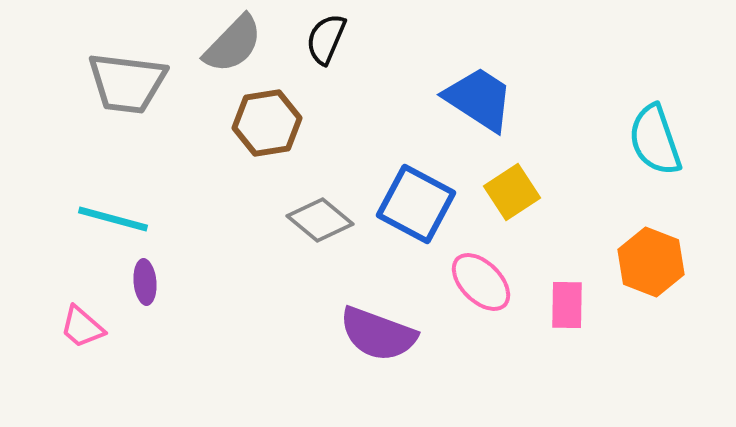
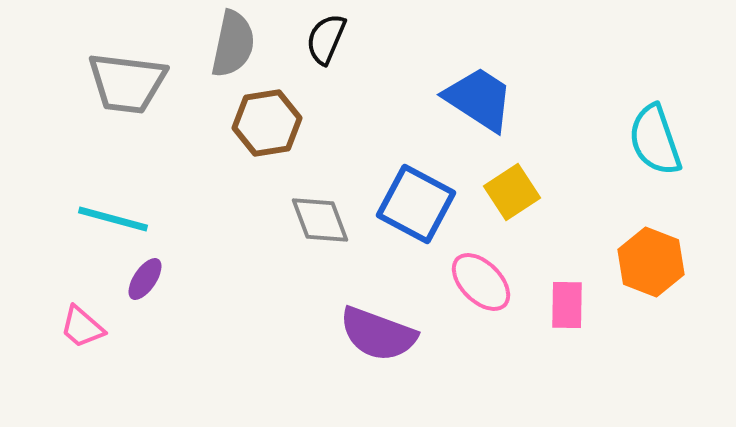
gray semicircle: rotated 32 degrees counterclockwise
gray diamond: rotated 30 degrees clockwise
purple ellipse: moved 3 px up; rotated 39 degrees clockwise
